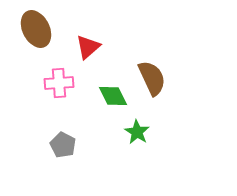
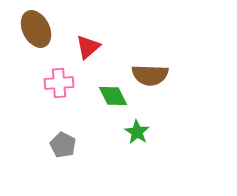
brown semicircle: moved 2 px left, 3 px up; rotated 117 degrees clockwise
